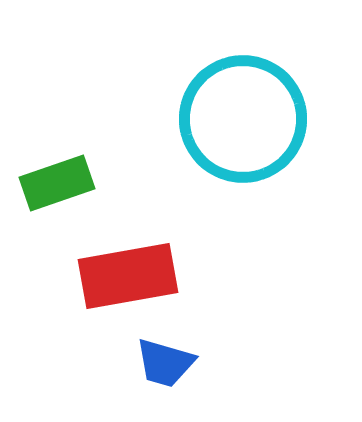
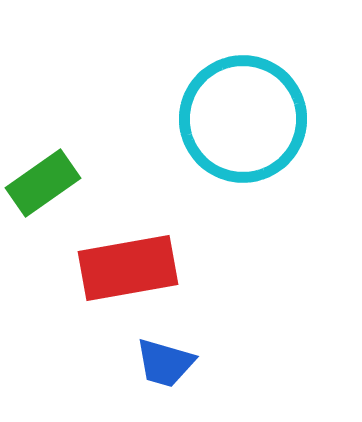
green rectangle: moved 14 px left; rotated 16 degrees counterclockwise
red rectangle: moved 8 px up
